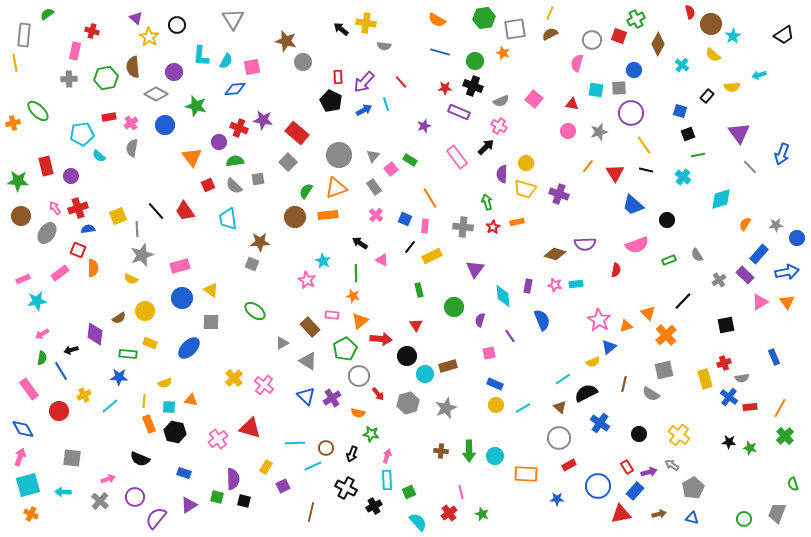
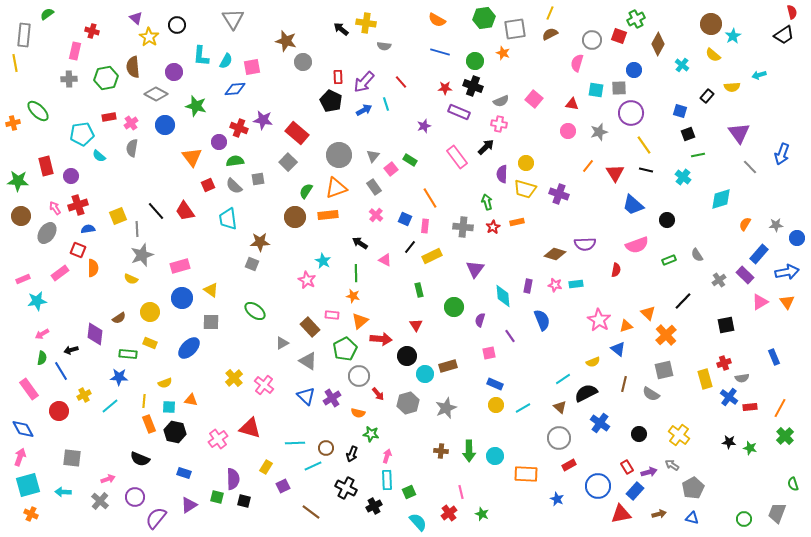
red semicircle at (690, 12): moved 102 px right
pink cross at (499, 126): moved 2 px up; rotated 21 degrees counterclockwise
red cross at (78, 208): moved 3 px up
pink triangle at (382, 260): moved 3 px right
yellow circle at (145, 311): moved 5 px right, 1 px down
blue triangle at (609, 347): moved 9 px right, 2 px down; rotated 42 degrees counterclockwise
blue star at (557, 499): rotated 24 degrees clockwise
brown line at (311, 512): rotated 66 degrees counterclockwise
